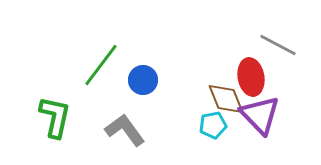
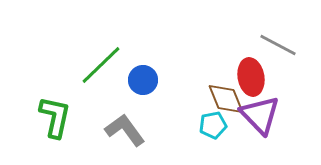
green line: rotated 9 degrees clockwise
